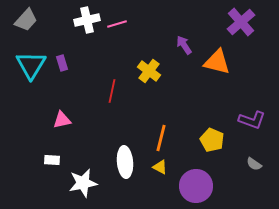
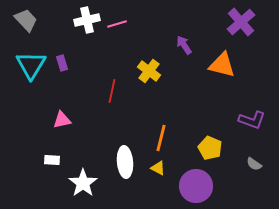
gray trapezoid: rotated 85 degrees counterclockwise
orange triangle: moved 5 px right, 3 px down
yellow pentagon: moved 2 px left, 8 px down
yellow triangle: moved 2 px left, 1 px down
white star: rotated 24 degrees counterclockwise
